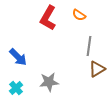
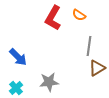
red L-shape: moved 5 px right
brown triangle: moved 1 px up
